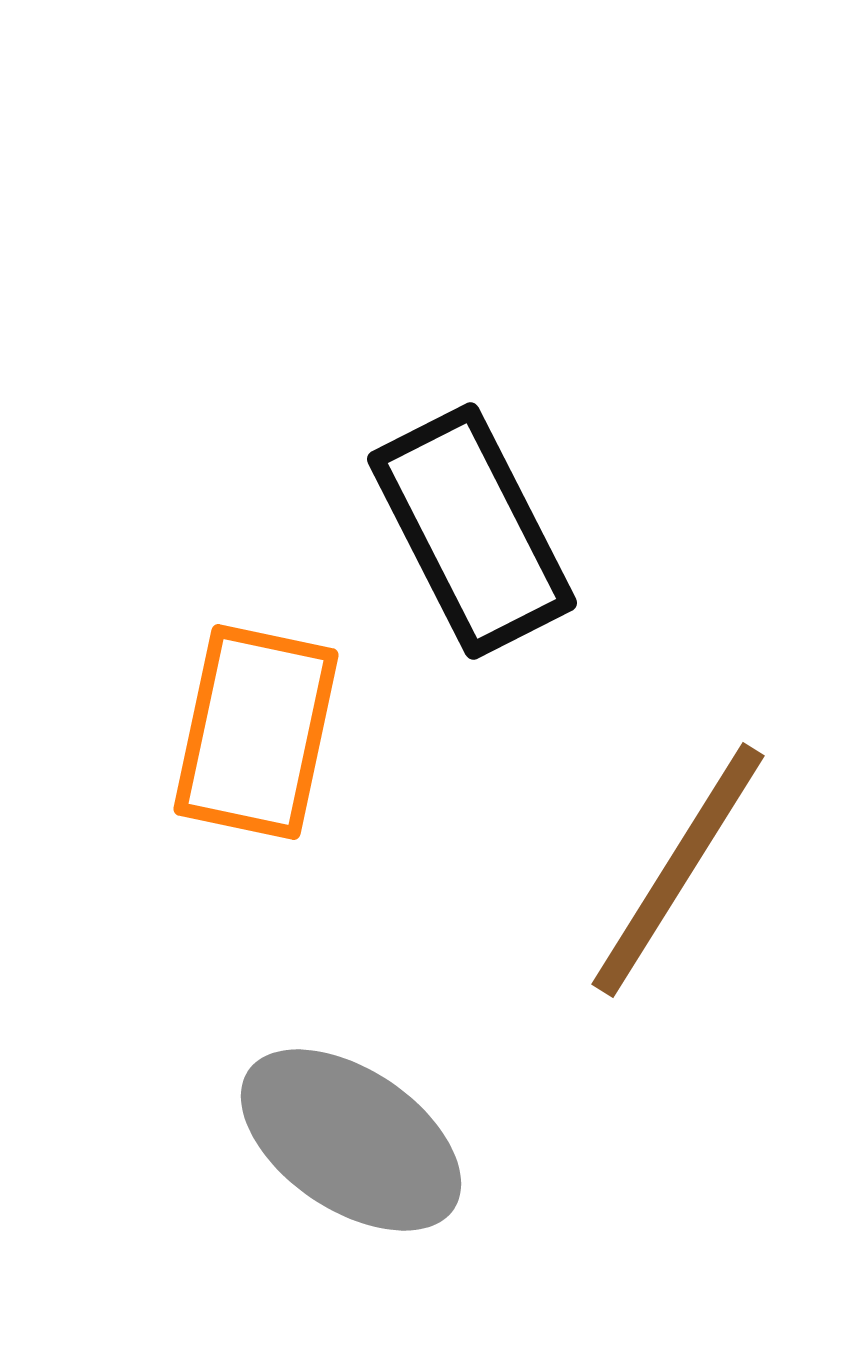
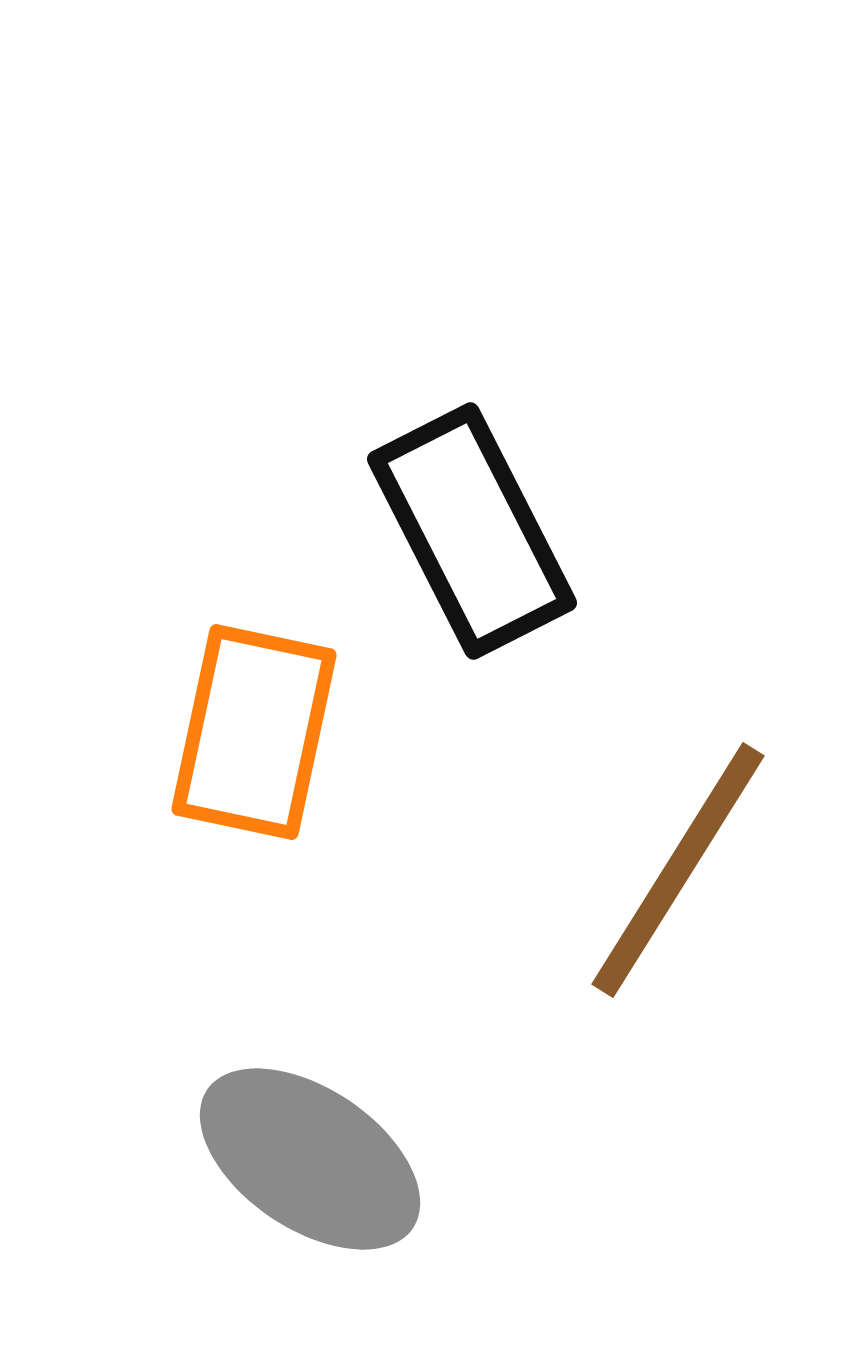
orange rectangle: moved 2 px left
gray ellipse: moved 41 px left, 19 px down
